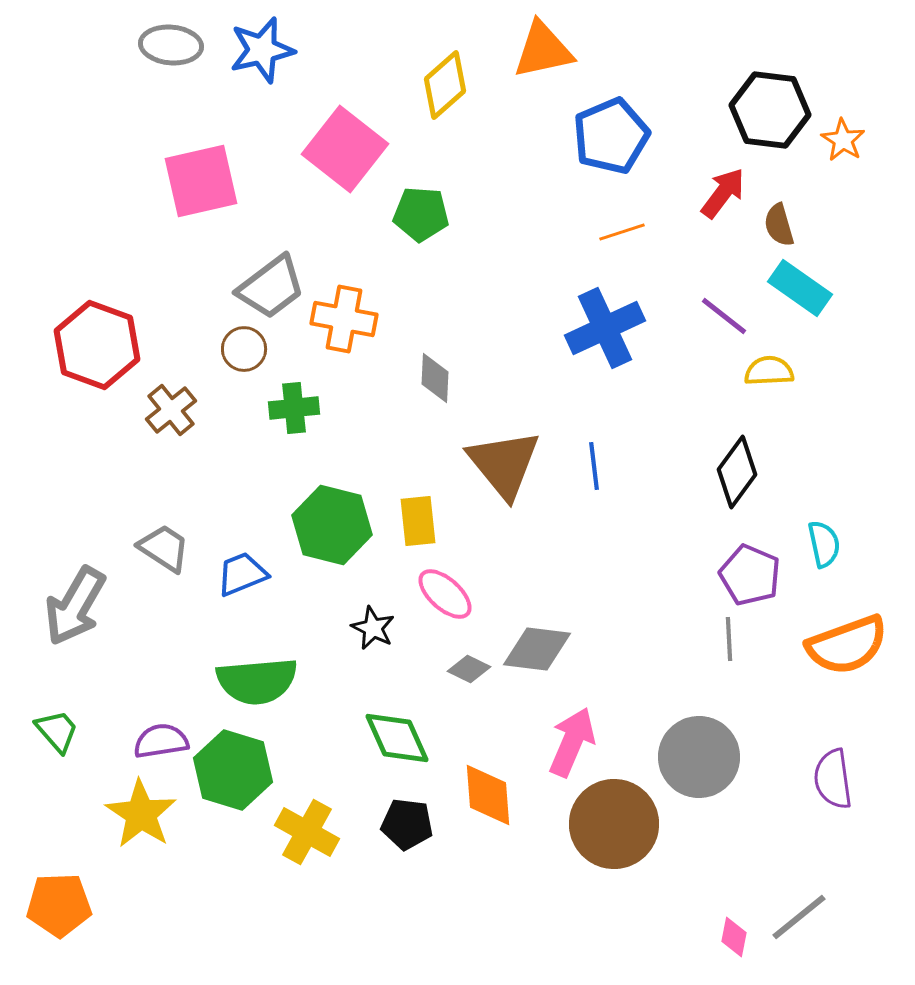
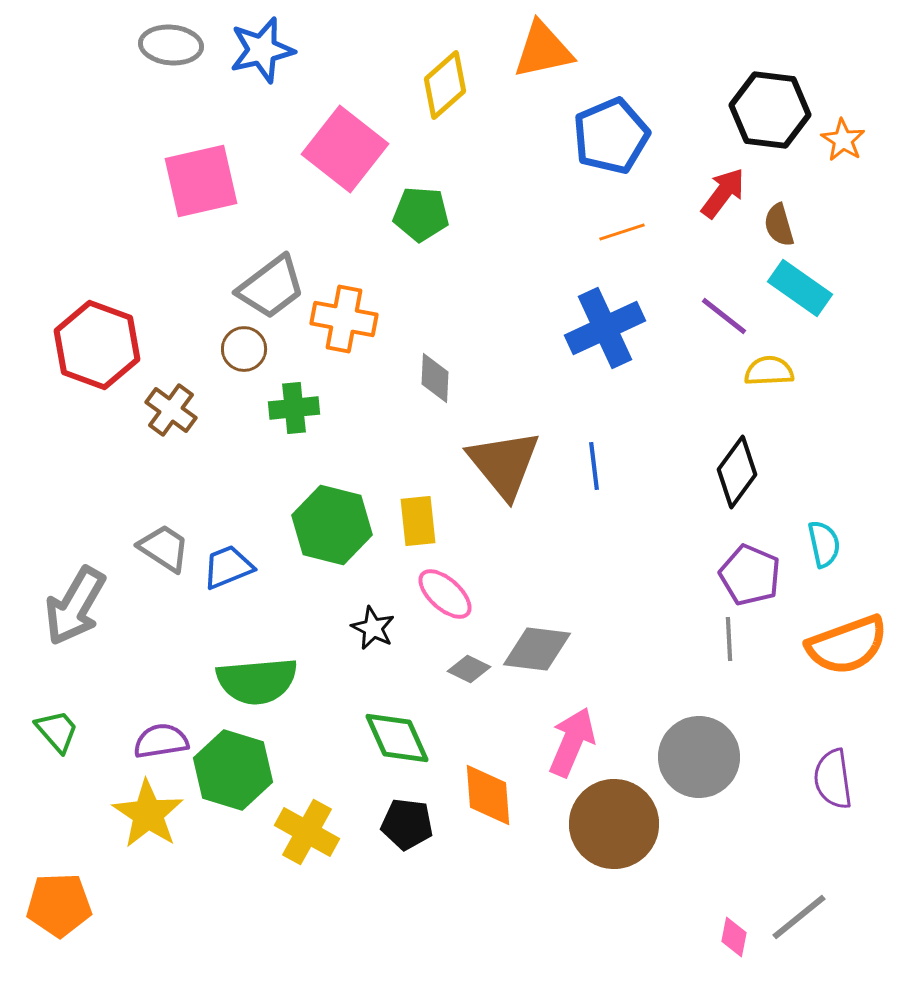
brown cross at (171, 410): rotated 15 degrees counterclockwise
blue trapezoid at (242, 574): moved 14 px left, 7 px up
yellow star at (141, 814): moved 7 px right
